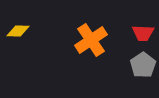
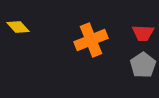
yellow diamond: moved 4 px up; rotated 45 degrees clockwise
orange cross: rotated 12 degrees clockwise
